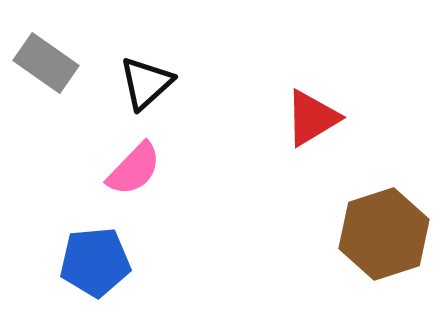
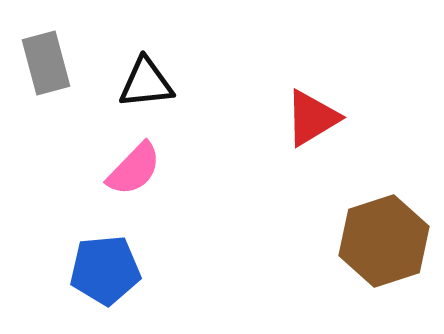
gray rectangle: rotated 40 degrees clockwise
black triangle: rotated 36 degrees clockwise
brown hexagon: moved 7 px down
blue pentagon: moved 10 px right, 8 px down
